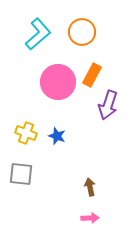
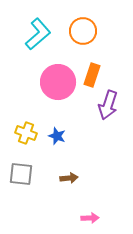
orange circle: moved 1 px right, 1 px up
orange rectangle: rotated 10 degrees counterclockwise
brown arrow: moved 21 px left, 9 px up; rotated 96 degrees clockwise
